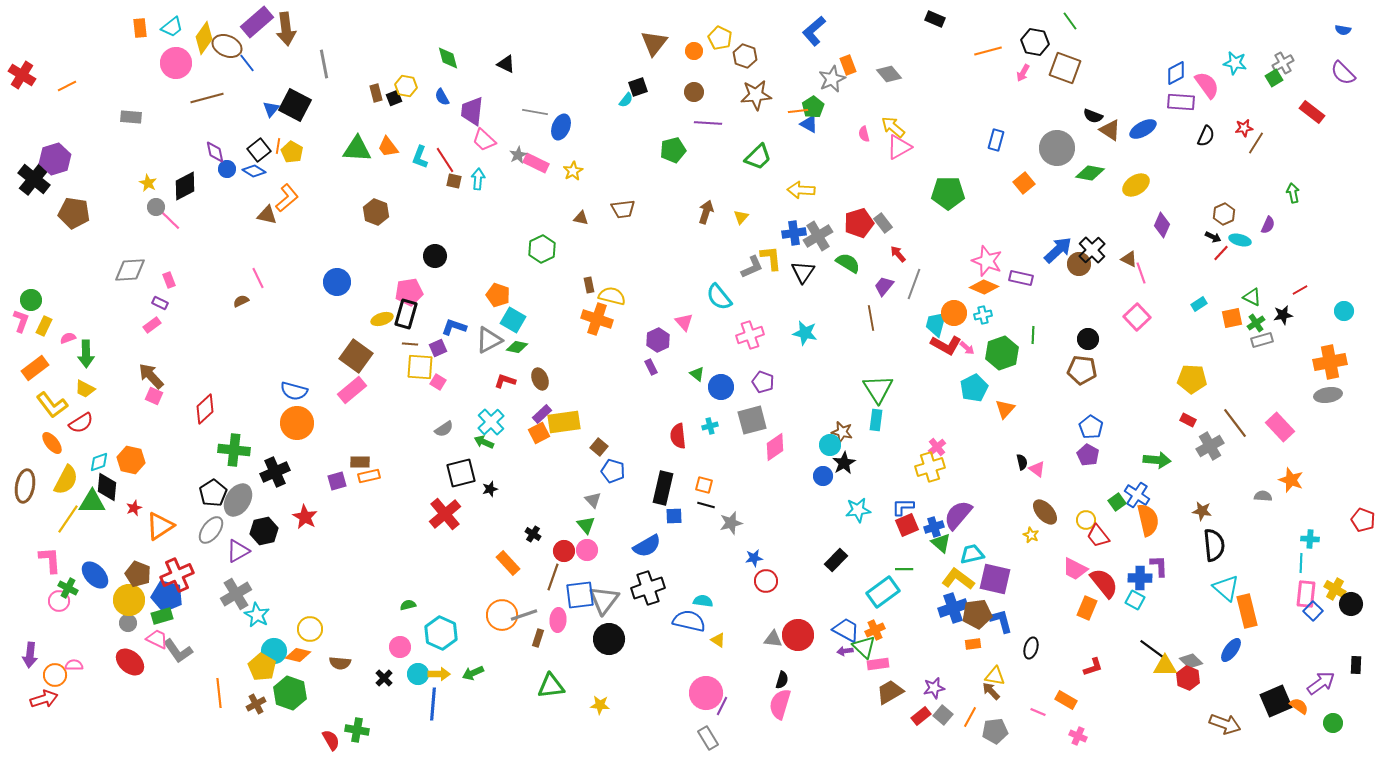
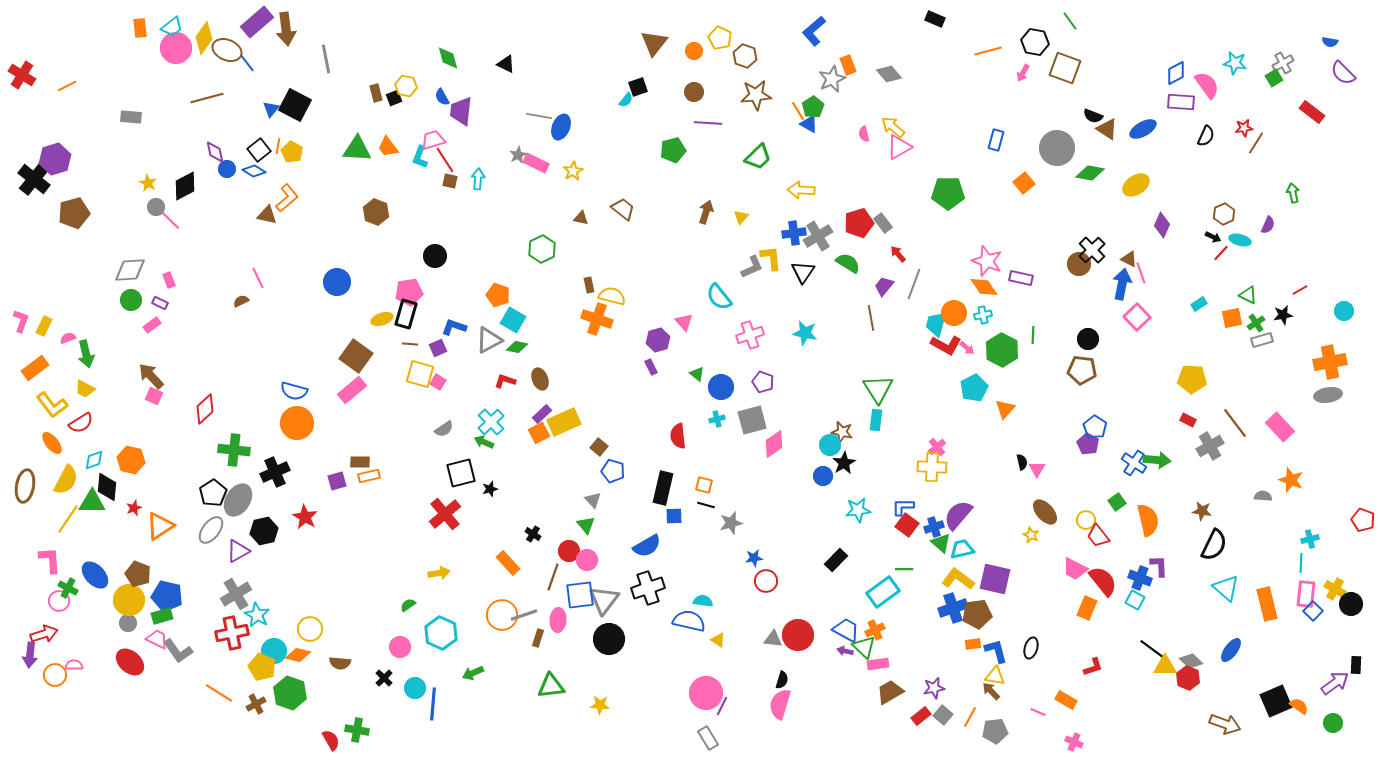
blue semicircle at (1343, 30): moved 13 px left, 12 px down
brown ellipse at (227, 46): moved 4 px down
pink circle at (176, 63): moved 15 px up
gray line at (324, 64): moved 2 px right, 5 px up
purple trapezoid at (472, 111): moved 11 px left
orange line at (798, 111): rotated 66 degrees clockwise
gray line at (535, 112): moved 4 px right, 4 px down
brown triangle at (1110, 130): moved 3 px left, 1 px up
pink trapezoid at (484, 140): moved 51 px left; rotated 120 degrees clockwise
brown square at (454, 181): moved 4 px left
brown trapezoid at (623, 209): rotated 135 degrees counterclockwise
brown pentagon at (74, 213): rotated 24 degrees counterclockwise
blue arrow at (1058, 250): moved 64 px right, 34 px down; rotated 36 degrees counterclockwise
orange diamond at (984, 287): rotated 32 degrees clockwise
green triangle at (1252, 297): moved 4 px left, 2 px up
green circle at (31, 300): moved 100 px right
purple hexagon at (658, 340): rotated 10 degrees clockwise
green hexagon at (1002, 353): moved 3 px up; rotated 12 degrees counterclockwise
green arrow at (86, 354): rotated 12 degrees counterclockwise
yellow square at (420, 367): moved 7 px down; rotated 12 degrees clockwise
yellow rectangle at (564, 422): rotated 16 degrees counterclockwise
cyan cross at (710, 426): moved 7 px right, 7 px up
blue pentagon at (1091, 427): moved 4 px right
pink diamond at (775, 447): moved 1 px left, 3 px up
purple pentagon at (1088, 455): moved 11 px up
cyan diamond at (99, 462): moved 5 px left, 2 px up
yellow cross at (930, 467): moved 2 px right; rotated 20 degrees clockwise
pink triangle at (1037, 469): rotated 24 degrees clockwise
blue cross at (1137, 495): moved 3 px left, 32 px up
red square at (907, 525): rotated 30 degrees counterclockwise
cyan cross at (1310, 539): rotated 18 degrees counterclockwise
black semicircle at (1214, 545): rotated 32 degrees clockwise
pink circle at (587, 550): moved 10 px down
red circle at (564, 551): moved 5 px right
cyan trapezoid at (972, 554): moved 10 px left, 5 px up
red cross at (177, 575): moved 55 px right, 58 px down; rotated 12 degrees clockwise
blue cross at (1140, 578): rotated 20 degrees clockwise
red semicircle at (1104, 583): moved 1 px left, 2 px up
green semicircle at (408, 605): rotated 21 degrees counterclockwise
orange rectangle at (1247, 611): moved 20 px right, 7 px up
blue L-shape at (1001, 621): moved 5 px left, 30 px down
purple arrow at (845, 651): rotated 21 degrees clockwise
yellow pentagon at (262, 667): rotated 8 degrees counterclockwise
cyan circle at (418, 674): moved 3 px left, 14 px down
yellow arrow at (439, 674): moved 101 px up; rotated 10 degrees counterclockwise
purple arrow at (1321, 683): moved 14 px right
orange line at (219, 693): rotated 52 degrees counterclockwise
red arrow at (44, 699): moved 65 px up
pink cross at (1078, 736): moved 4 px left, 6 px down
